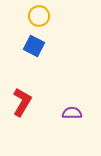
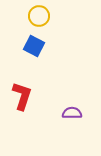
red L-shape: moved 6 px up; rotated 12 degrees counterclockwise
